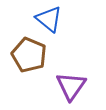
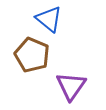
brown pentagon: moved 3 px right
